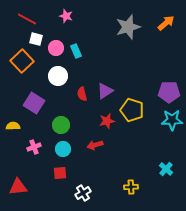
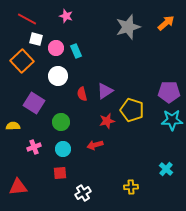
green circle: moved 3 px up
